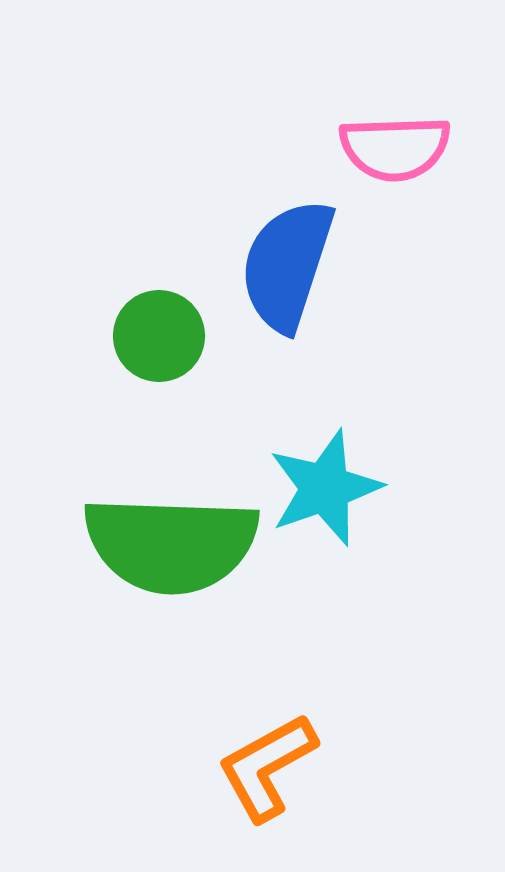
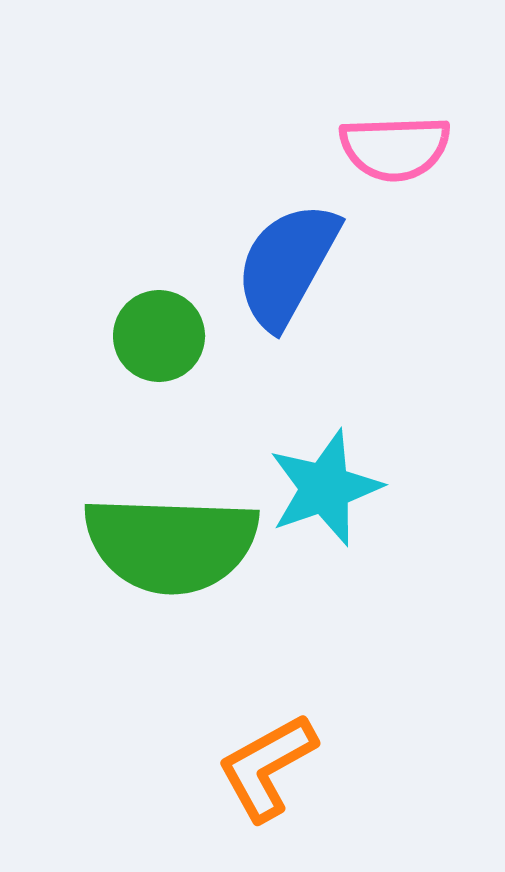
blue semicircle: rotated 11 degrees clockwise
